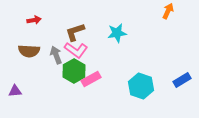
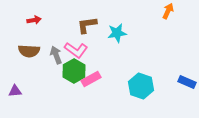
brown L-shape: moved 12 px right, 7 px up; rotated 10 degrees clockwise
blue rectangle: moved 5 px right, 2 px down; rotated 54 degrees clockwise
